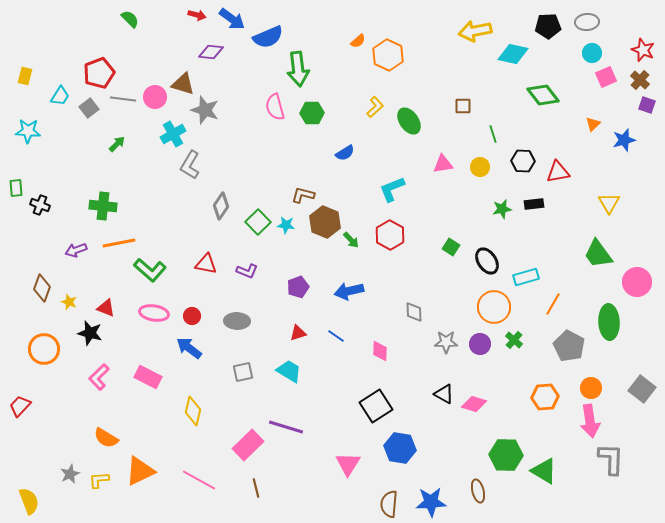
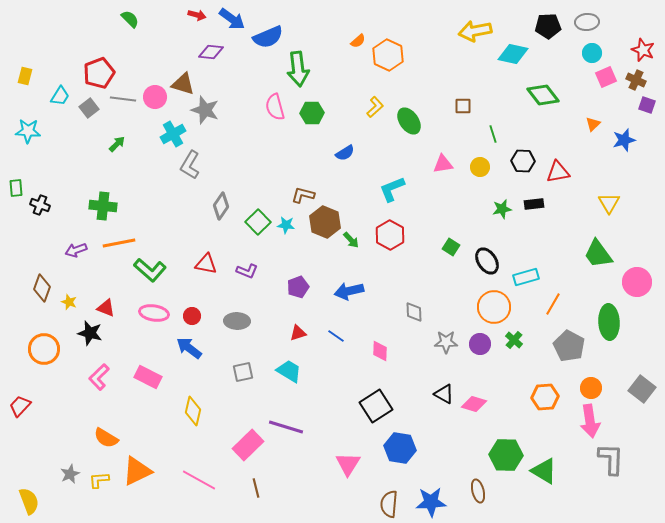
brown cross at (640, 80): moved 4 px left; rotated 18 degrees counterclockwise
orange triangle at (140, 471): moved 3 px left
